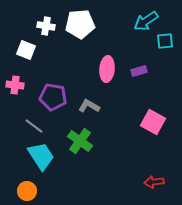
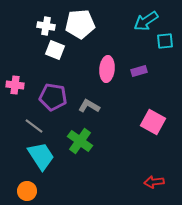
white square: moved 29 px right
